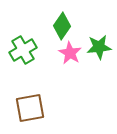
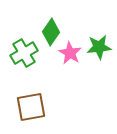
green diamond: moved 11 px left, 6 px down
green cross: moved 1 px right, 3 px down
brown square: moved 1 px right, 1 px up
